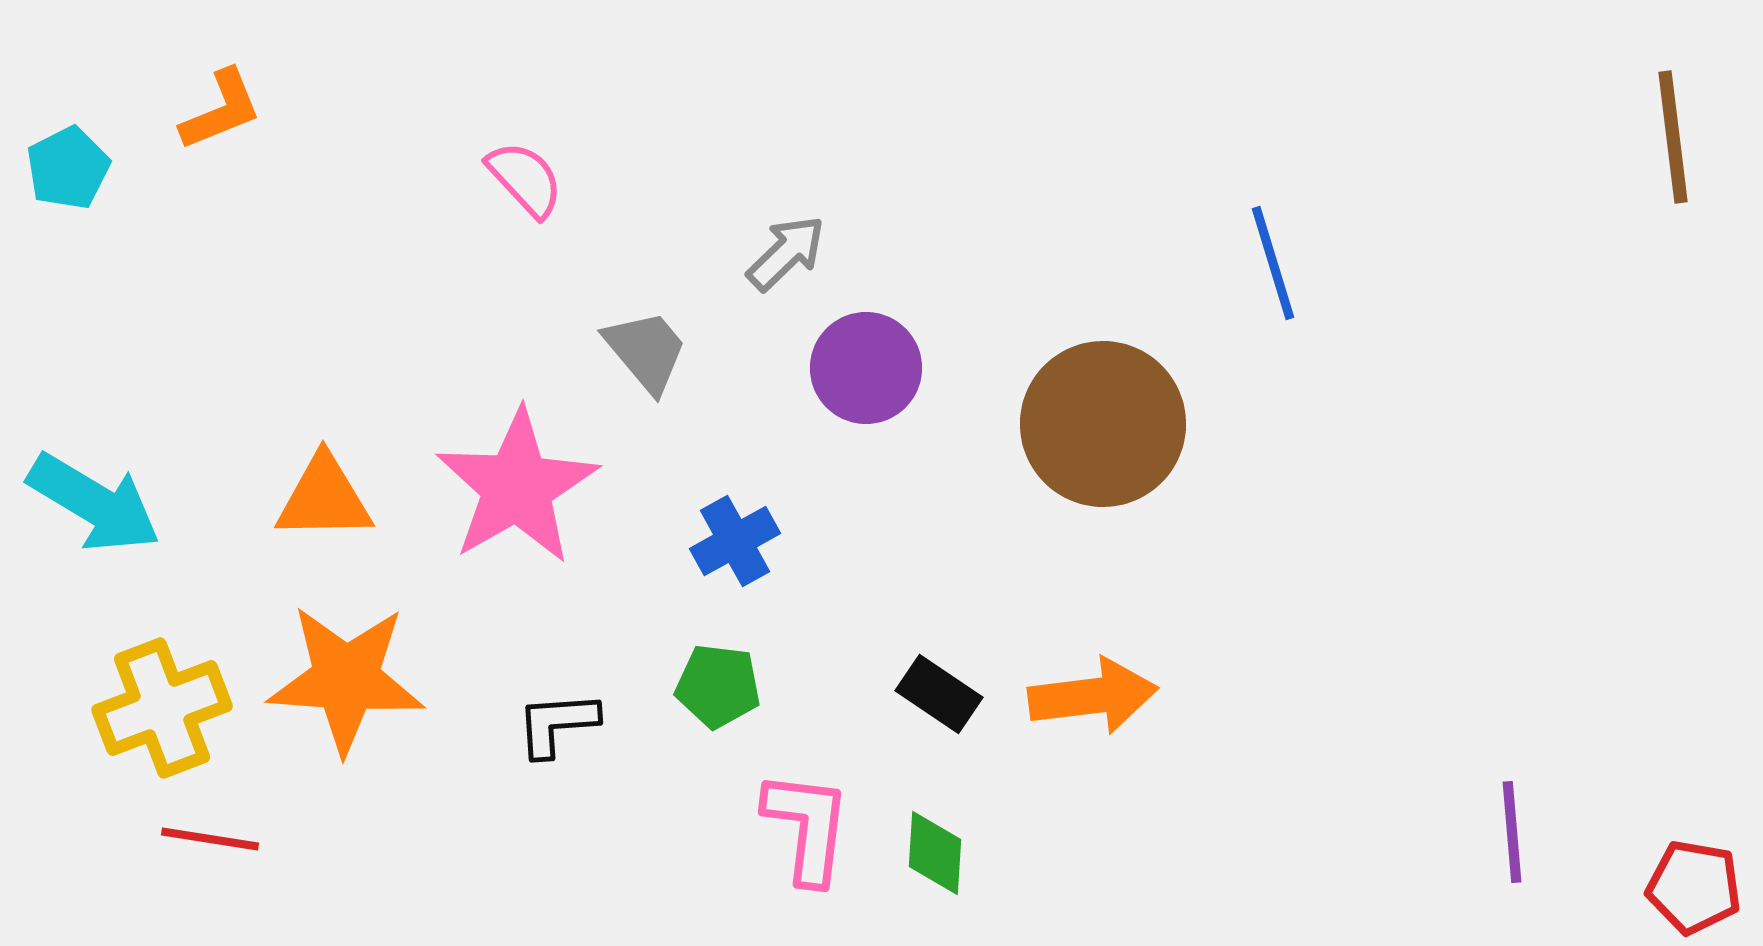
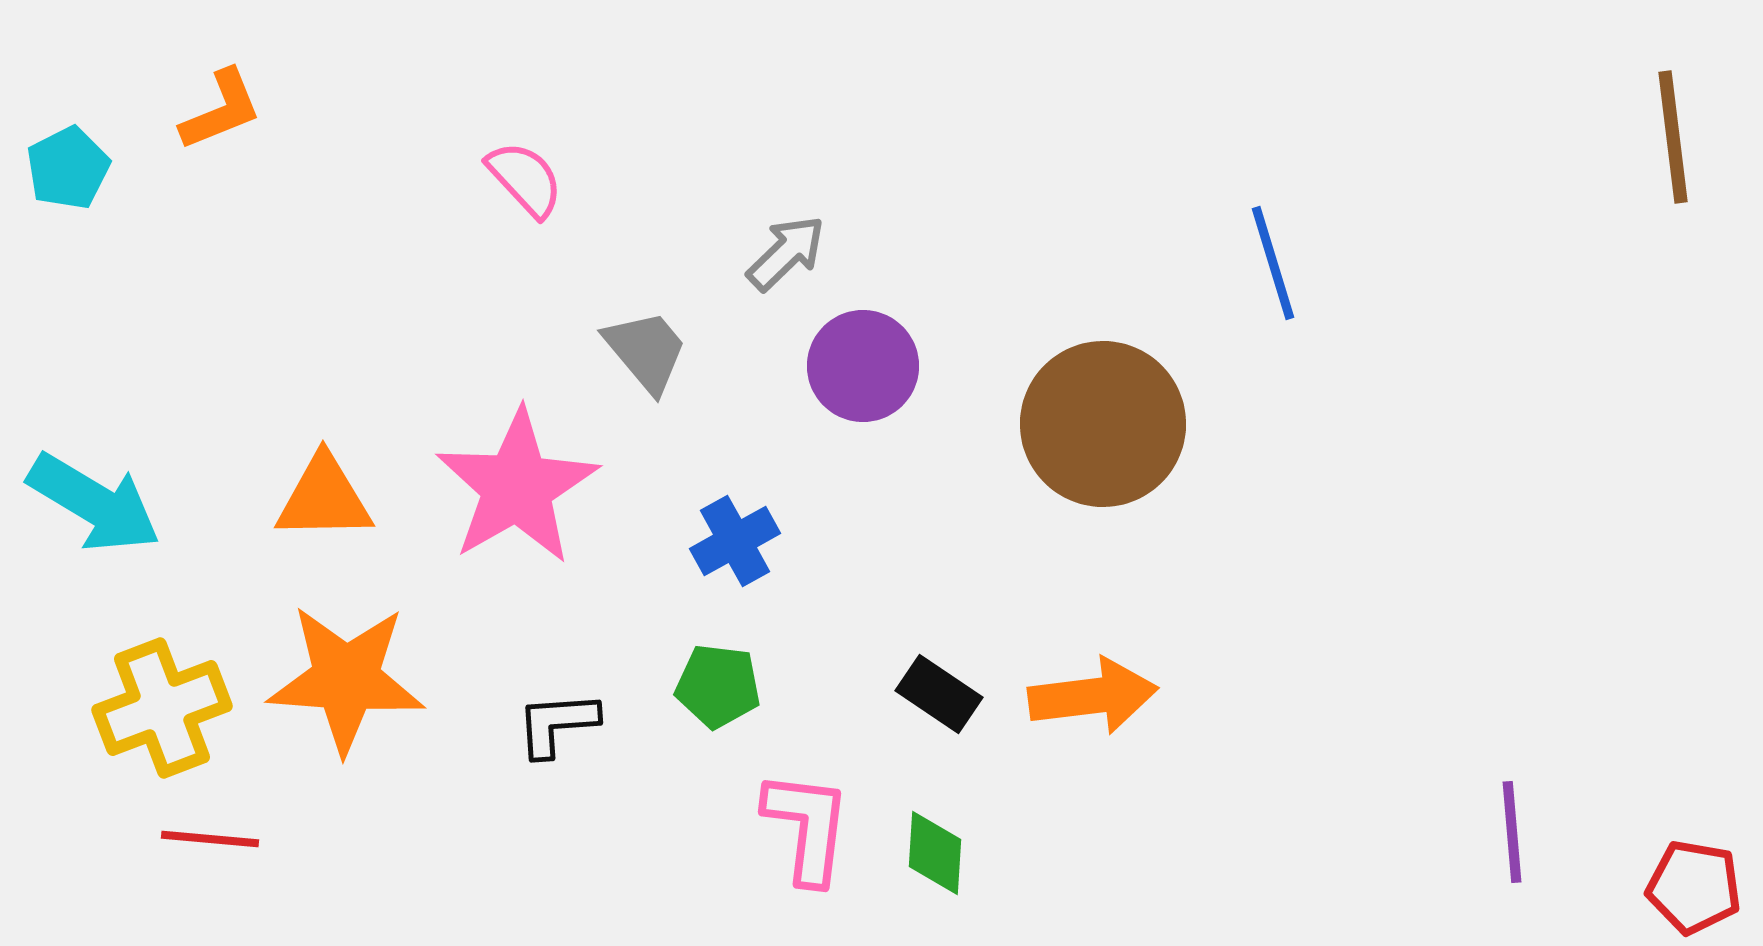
purple circle: moved 3 px left, 2 px up
red line: rotated 4 degrees counterclockwise
